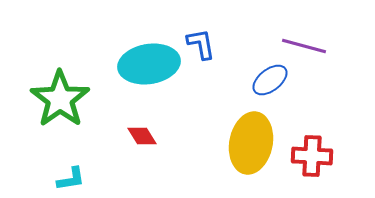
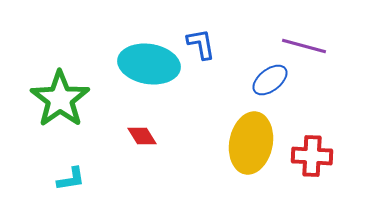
cyan ellipse: rotated 18 degrees clockwise
